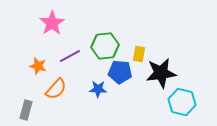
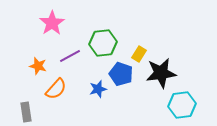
green hexagon: moved 2 px left, 3 px up
yellow rectangle: rotated 21 degrees clockwise
blue pentagon: moved 1 px right, 2 px down; rotated 15 degrees clockwise
blue star: rotated 18 degrees counterclockwise
cyan hexagon: moved 3 px down; rotated 20 degrees counterclockwise
gray rectangle: moved 2 px down; rotated 24 degrees counterclockwise
